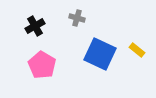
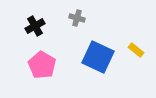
yellow rectangle: moved 1 px left
blue square: moved 2 px left, 3 px down
